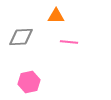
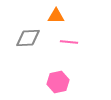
gray diamond: moved 7 px right, 1 px down
pink hexagon: moved 29 px right
